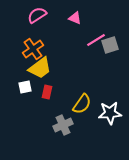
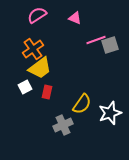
pink line: rotated 12 degrees clockwise
white square: rotated 16 degrees counterclockwise
white star: rotated 15 degrees counterclockwise
